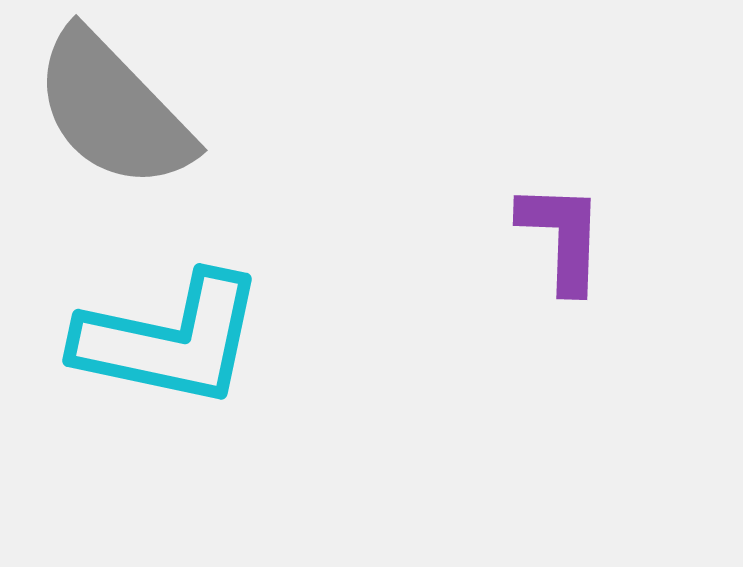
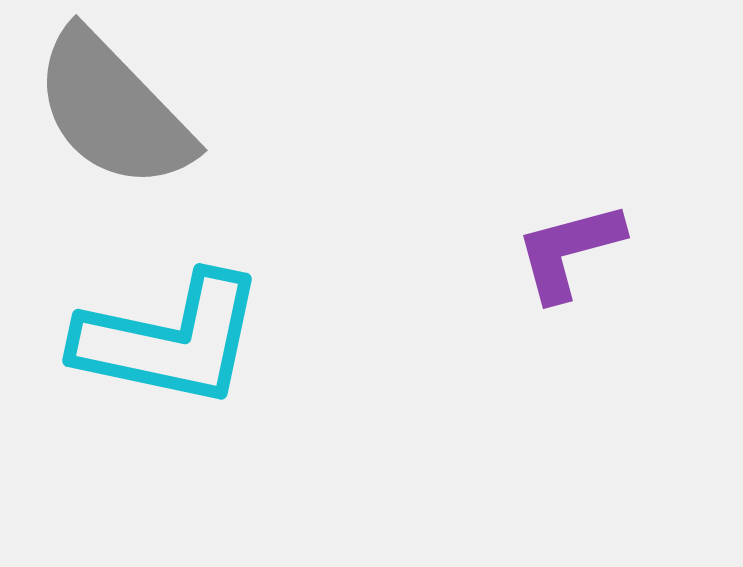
purple L-shape: moved 7 px right, 14 px down; rotated 107 degrees counterclockwise
